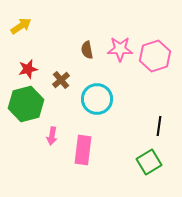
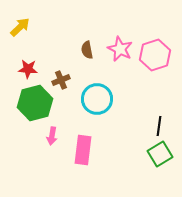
yellow arrow: moved 1 px left, 1 px down; rotated 10 degrees counterclockwise
pink star: rotated 25 degrees clockwise
pink hexagon: moved 1 px up
red star: rotated 18 degrees clockwise
brown cross: rotated 18 degrees clockwise
green hexagon: moved 9 px right, 1 px up
green square: moved 11 px right, 8 px up
